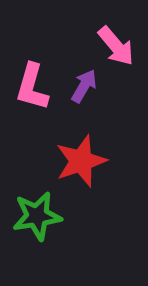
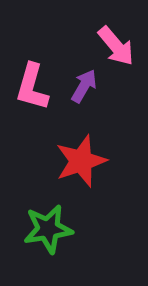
green star: moved 11 px right, 13 px down
